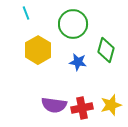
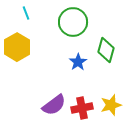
green circle: moved 2 px up
yellow hexagon: moved 21 px left, 3 px up
blue star: rotated 30 degrees clockwise
purple semicircle: rotated 45 degrees counterclockwise
